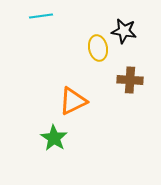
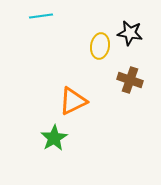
black star: moved 6 px right, 2 px down
yellow ellipse: moved 2 px right, 2 px up; rotated 20 degrees clockwise
brown cross: rotated 15 degrees clockwise
green star: rotated 8 degrees clockwise
